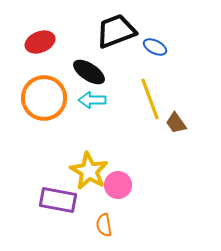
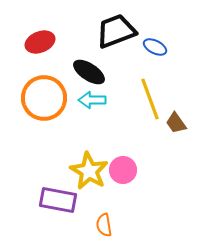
pink circle: moved 5 px right, 15 px up
